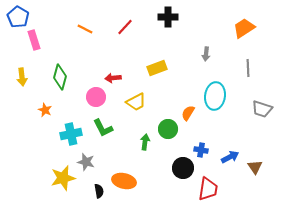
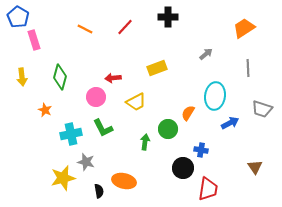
gray arrow: rotated 136 degrees counterclockwise
blue arrow: moved 34 px up
